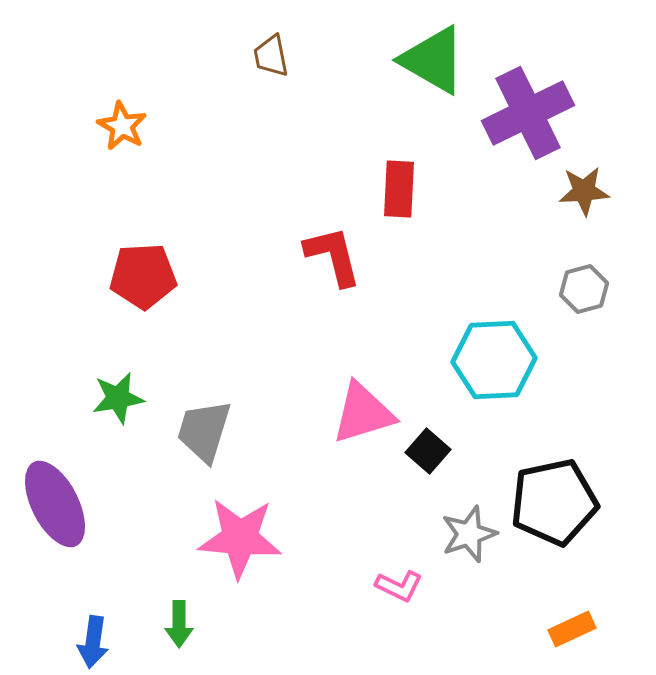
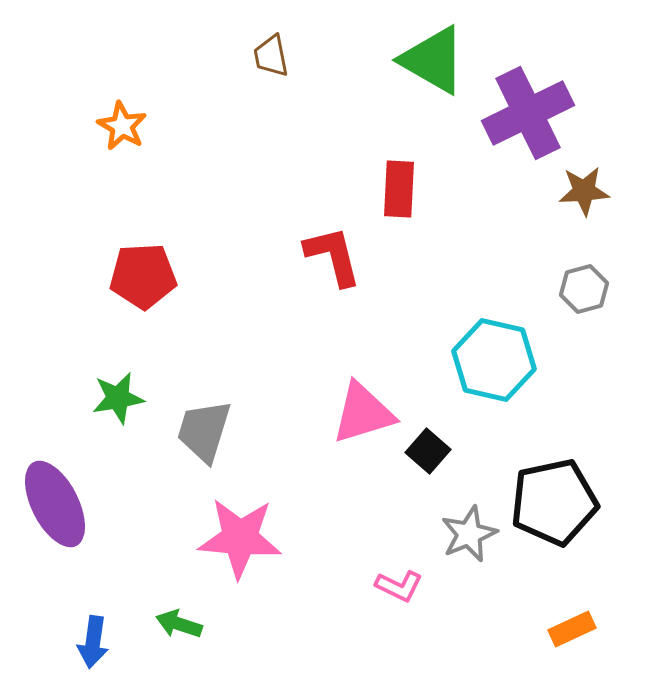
cyan hexagon: rotated 16 degrees clockwise
gray star: rotated 4 degrees counterclockwise
green arrow: rotated 108 degrees clockwise
